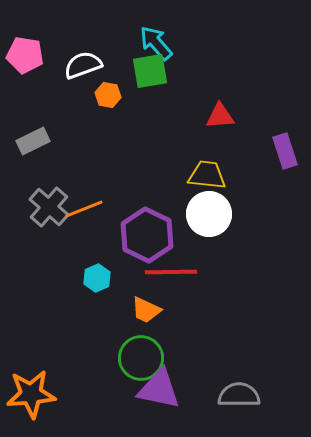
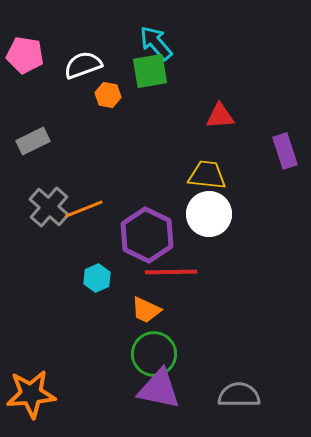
green circle: moved 13 px right, 4 px up
